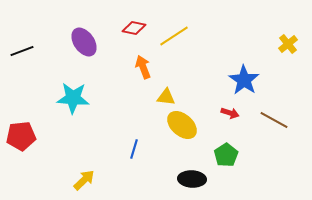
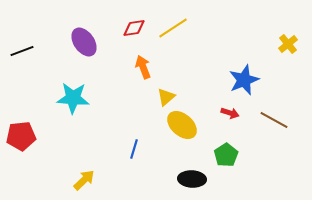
red diamond: rotated 20 degrees counterclockwise
yellow line: moved 1 px left, 8 px up
blue star: rotated 16 degrees clockwise
yellow triangle: rotated 48 degrees counterclockwise
